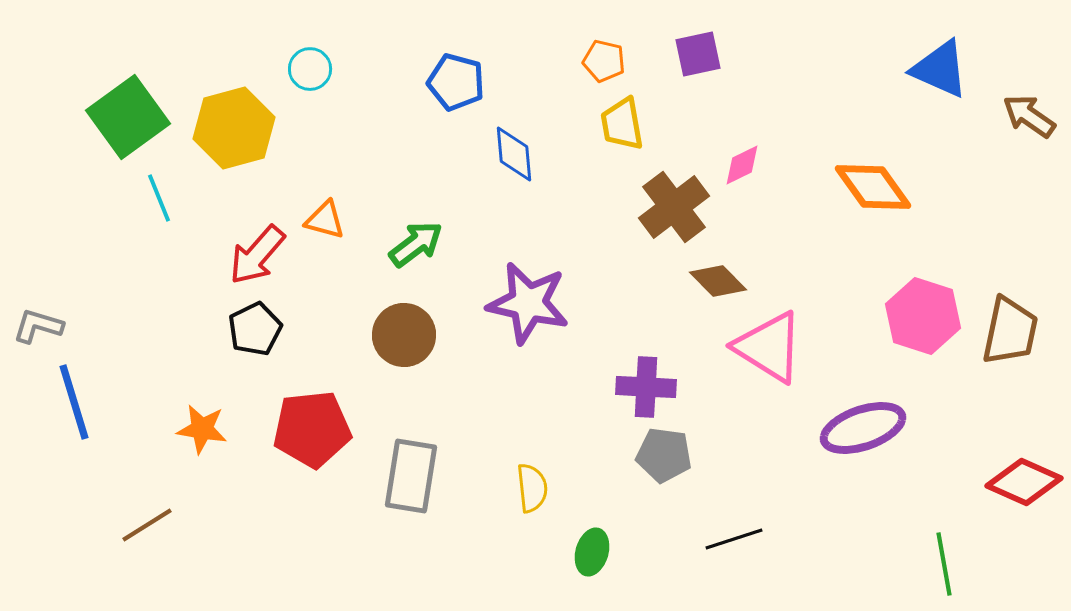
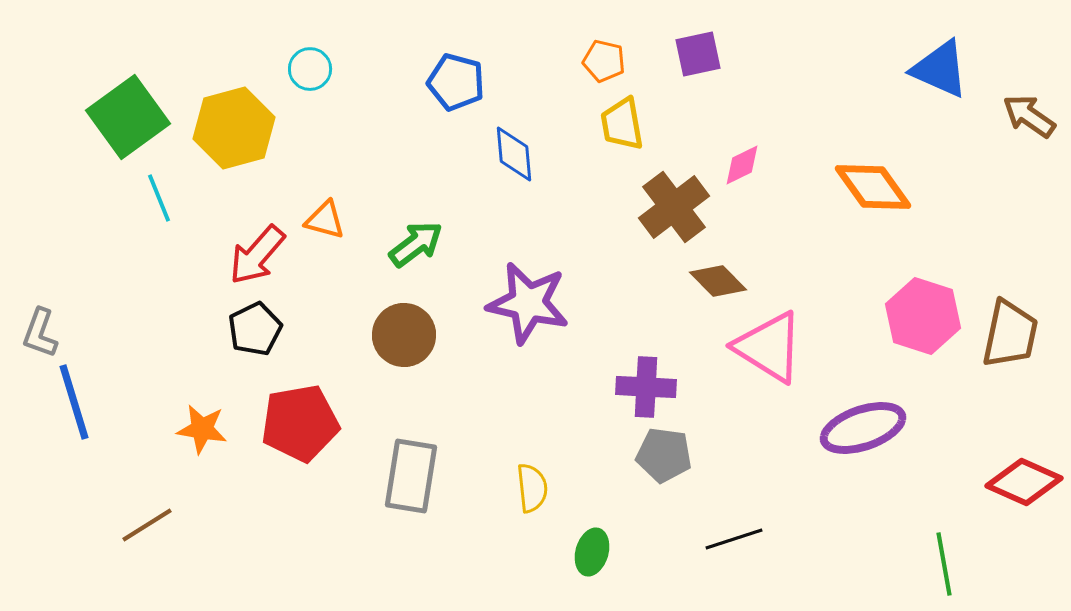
gray L-shape: moved 2 px right, 7 px down; rotated 87 degrees counterclockwise
brown trapezoid: moved 3 px down
red pentagon: moved 12 px left, 6 px up; rotated 4 degrees counterclockwise
